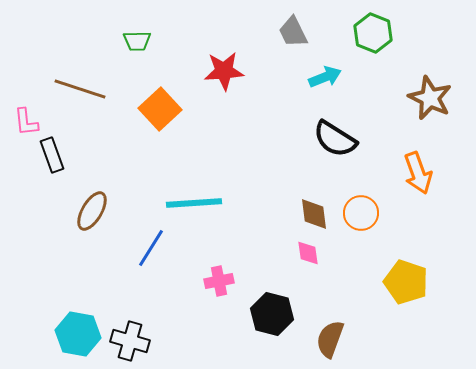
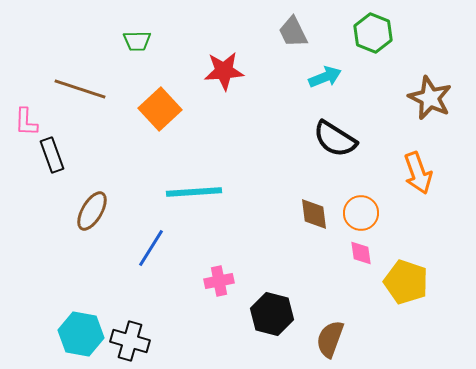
pink L-shape: rotated 8 degrees clockwise
cyan line: moved 11 px up
pink diamond: moved 53 px right
cyan hexagon: moved 3 px right
